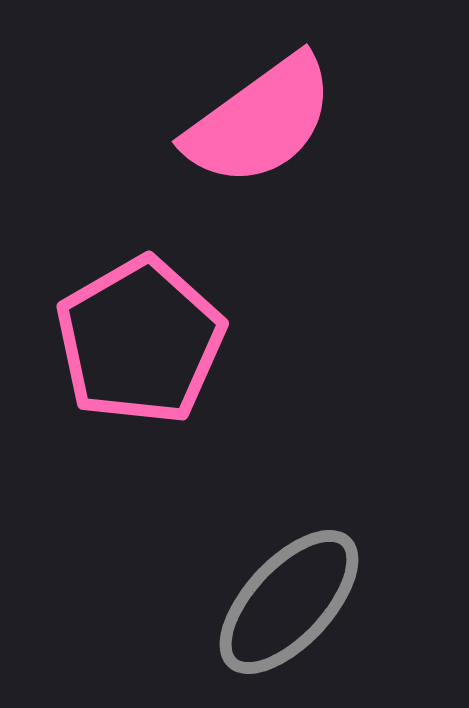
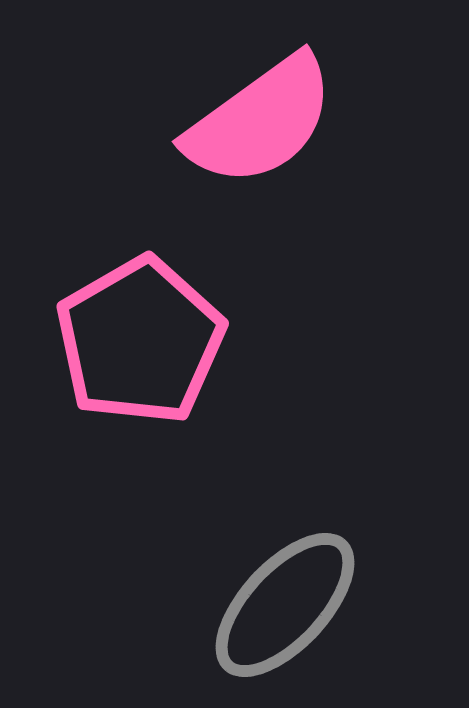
gray ellipse: moved 4 px left, 3 px down
